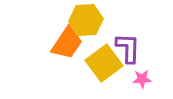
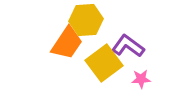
purple L-shape: moved 2 px up; rotated 56 degrees counterclockwise
pink star: moved 1 px left
